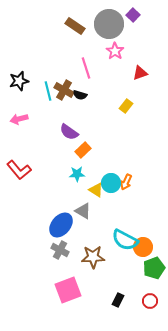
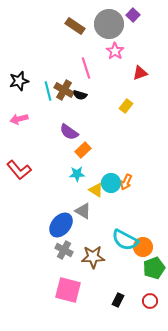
gray cross: moved 4 px right
pink square: rotated 36 degrees clockwise
